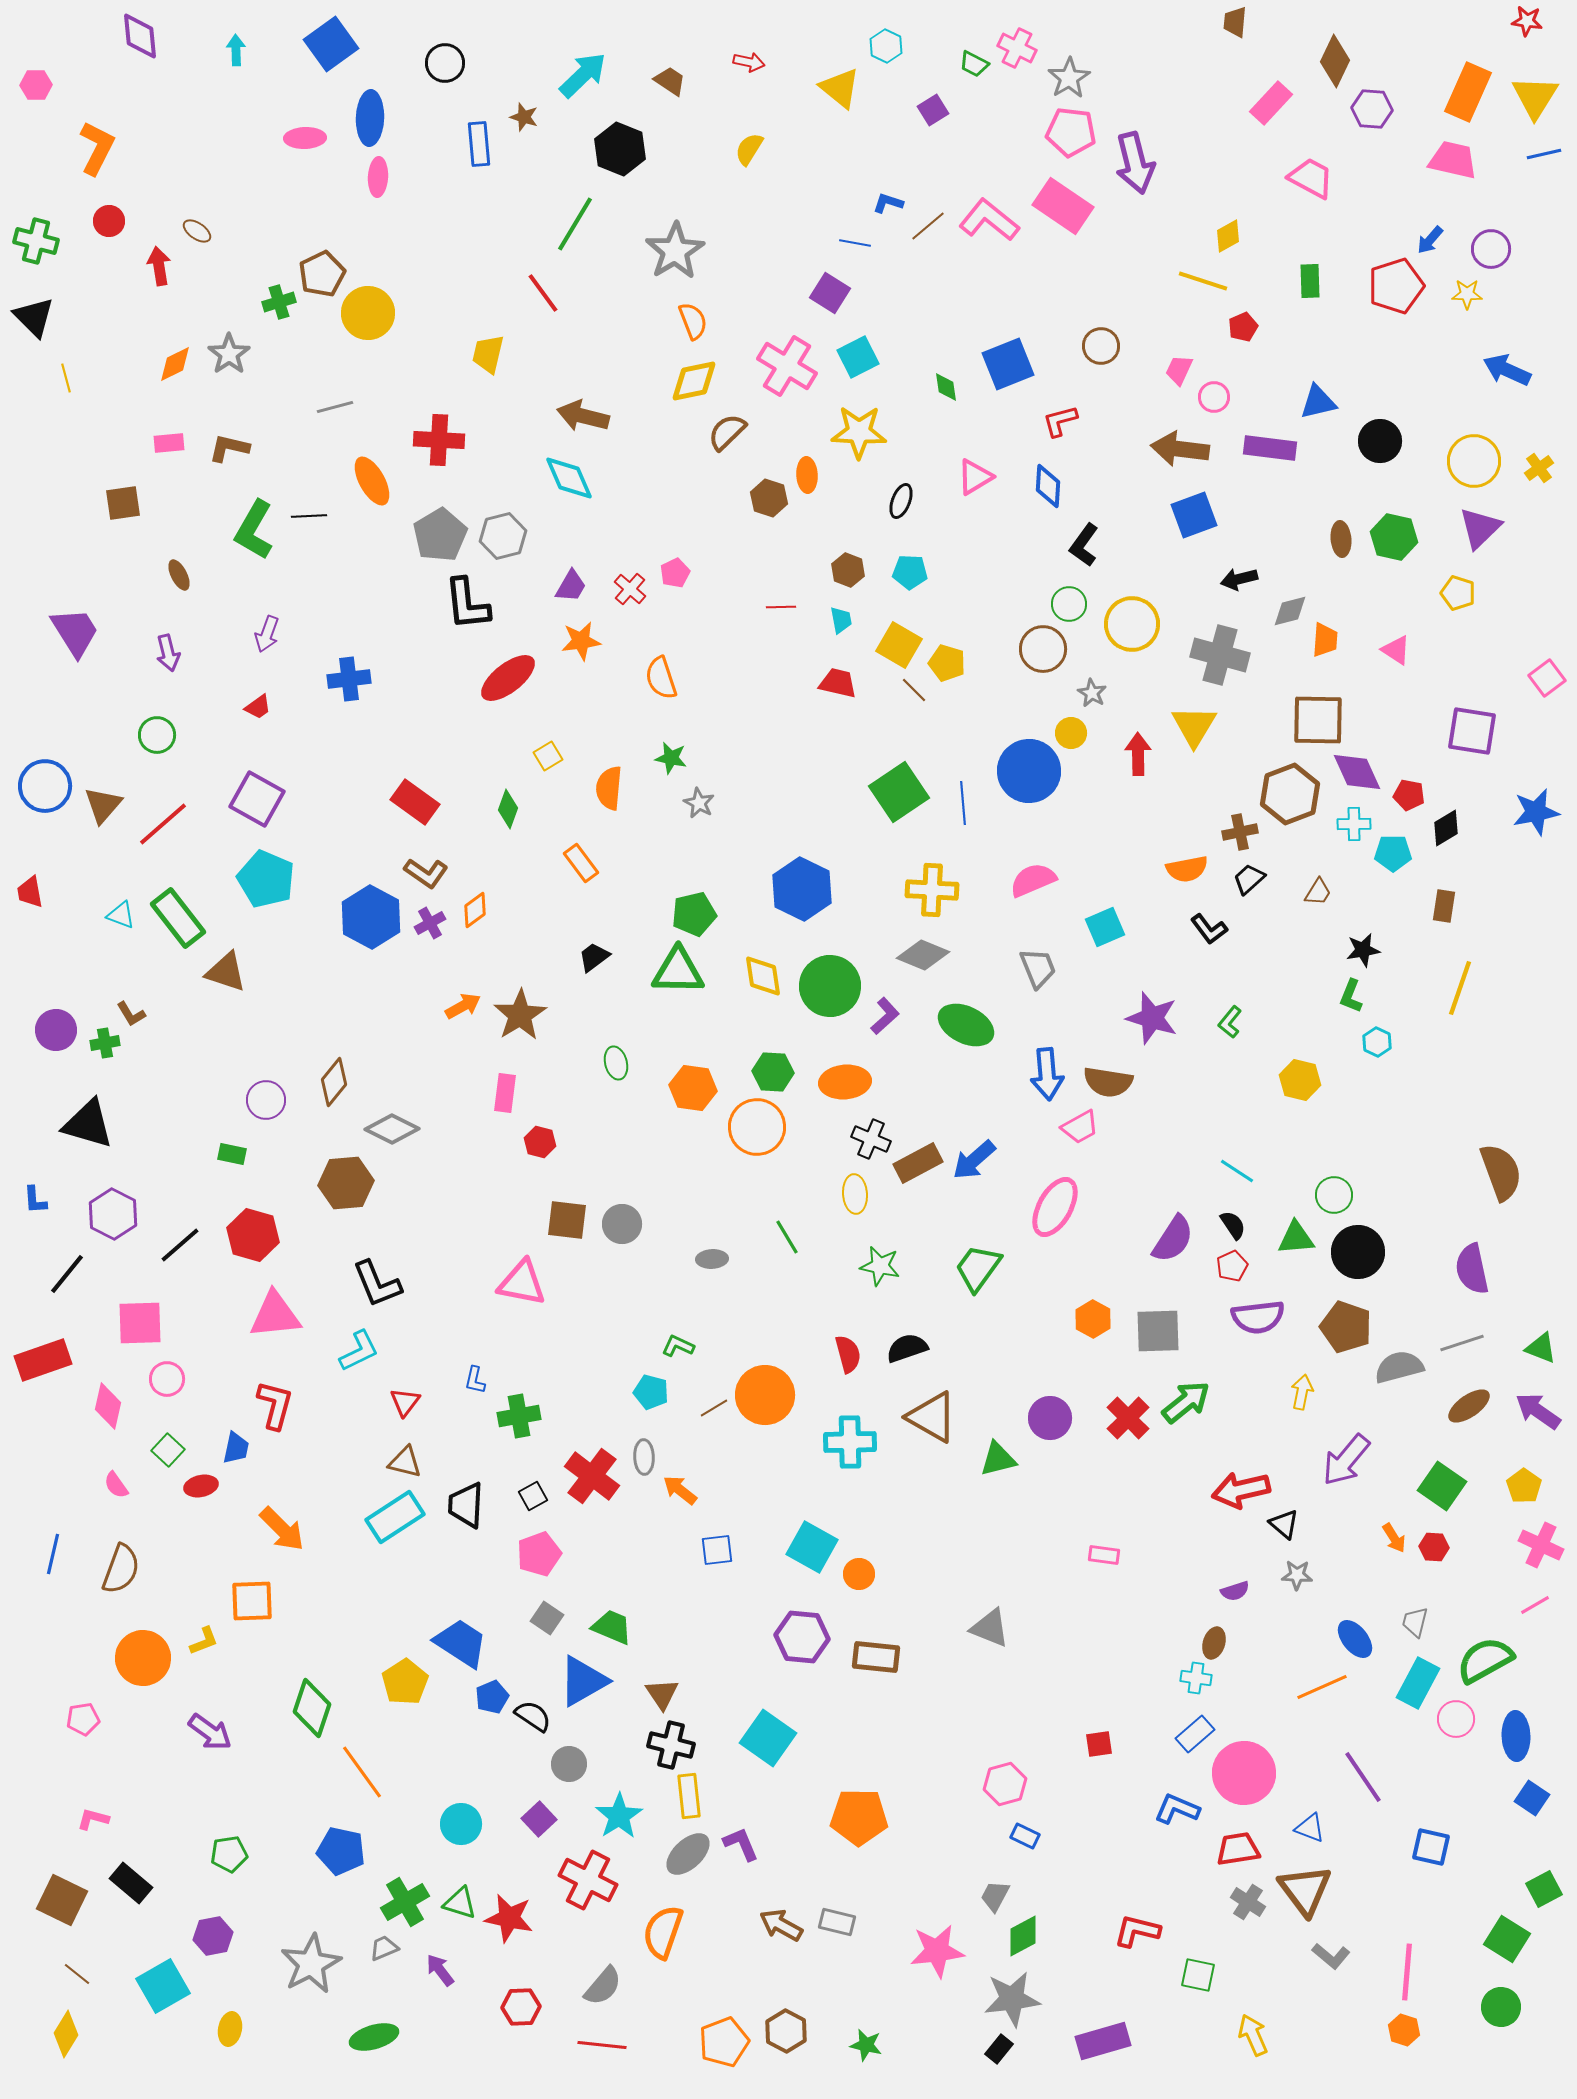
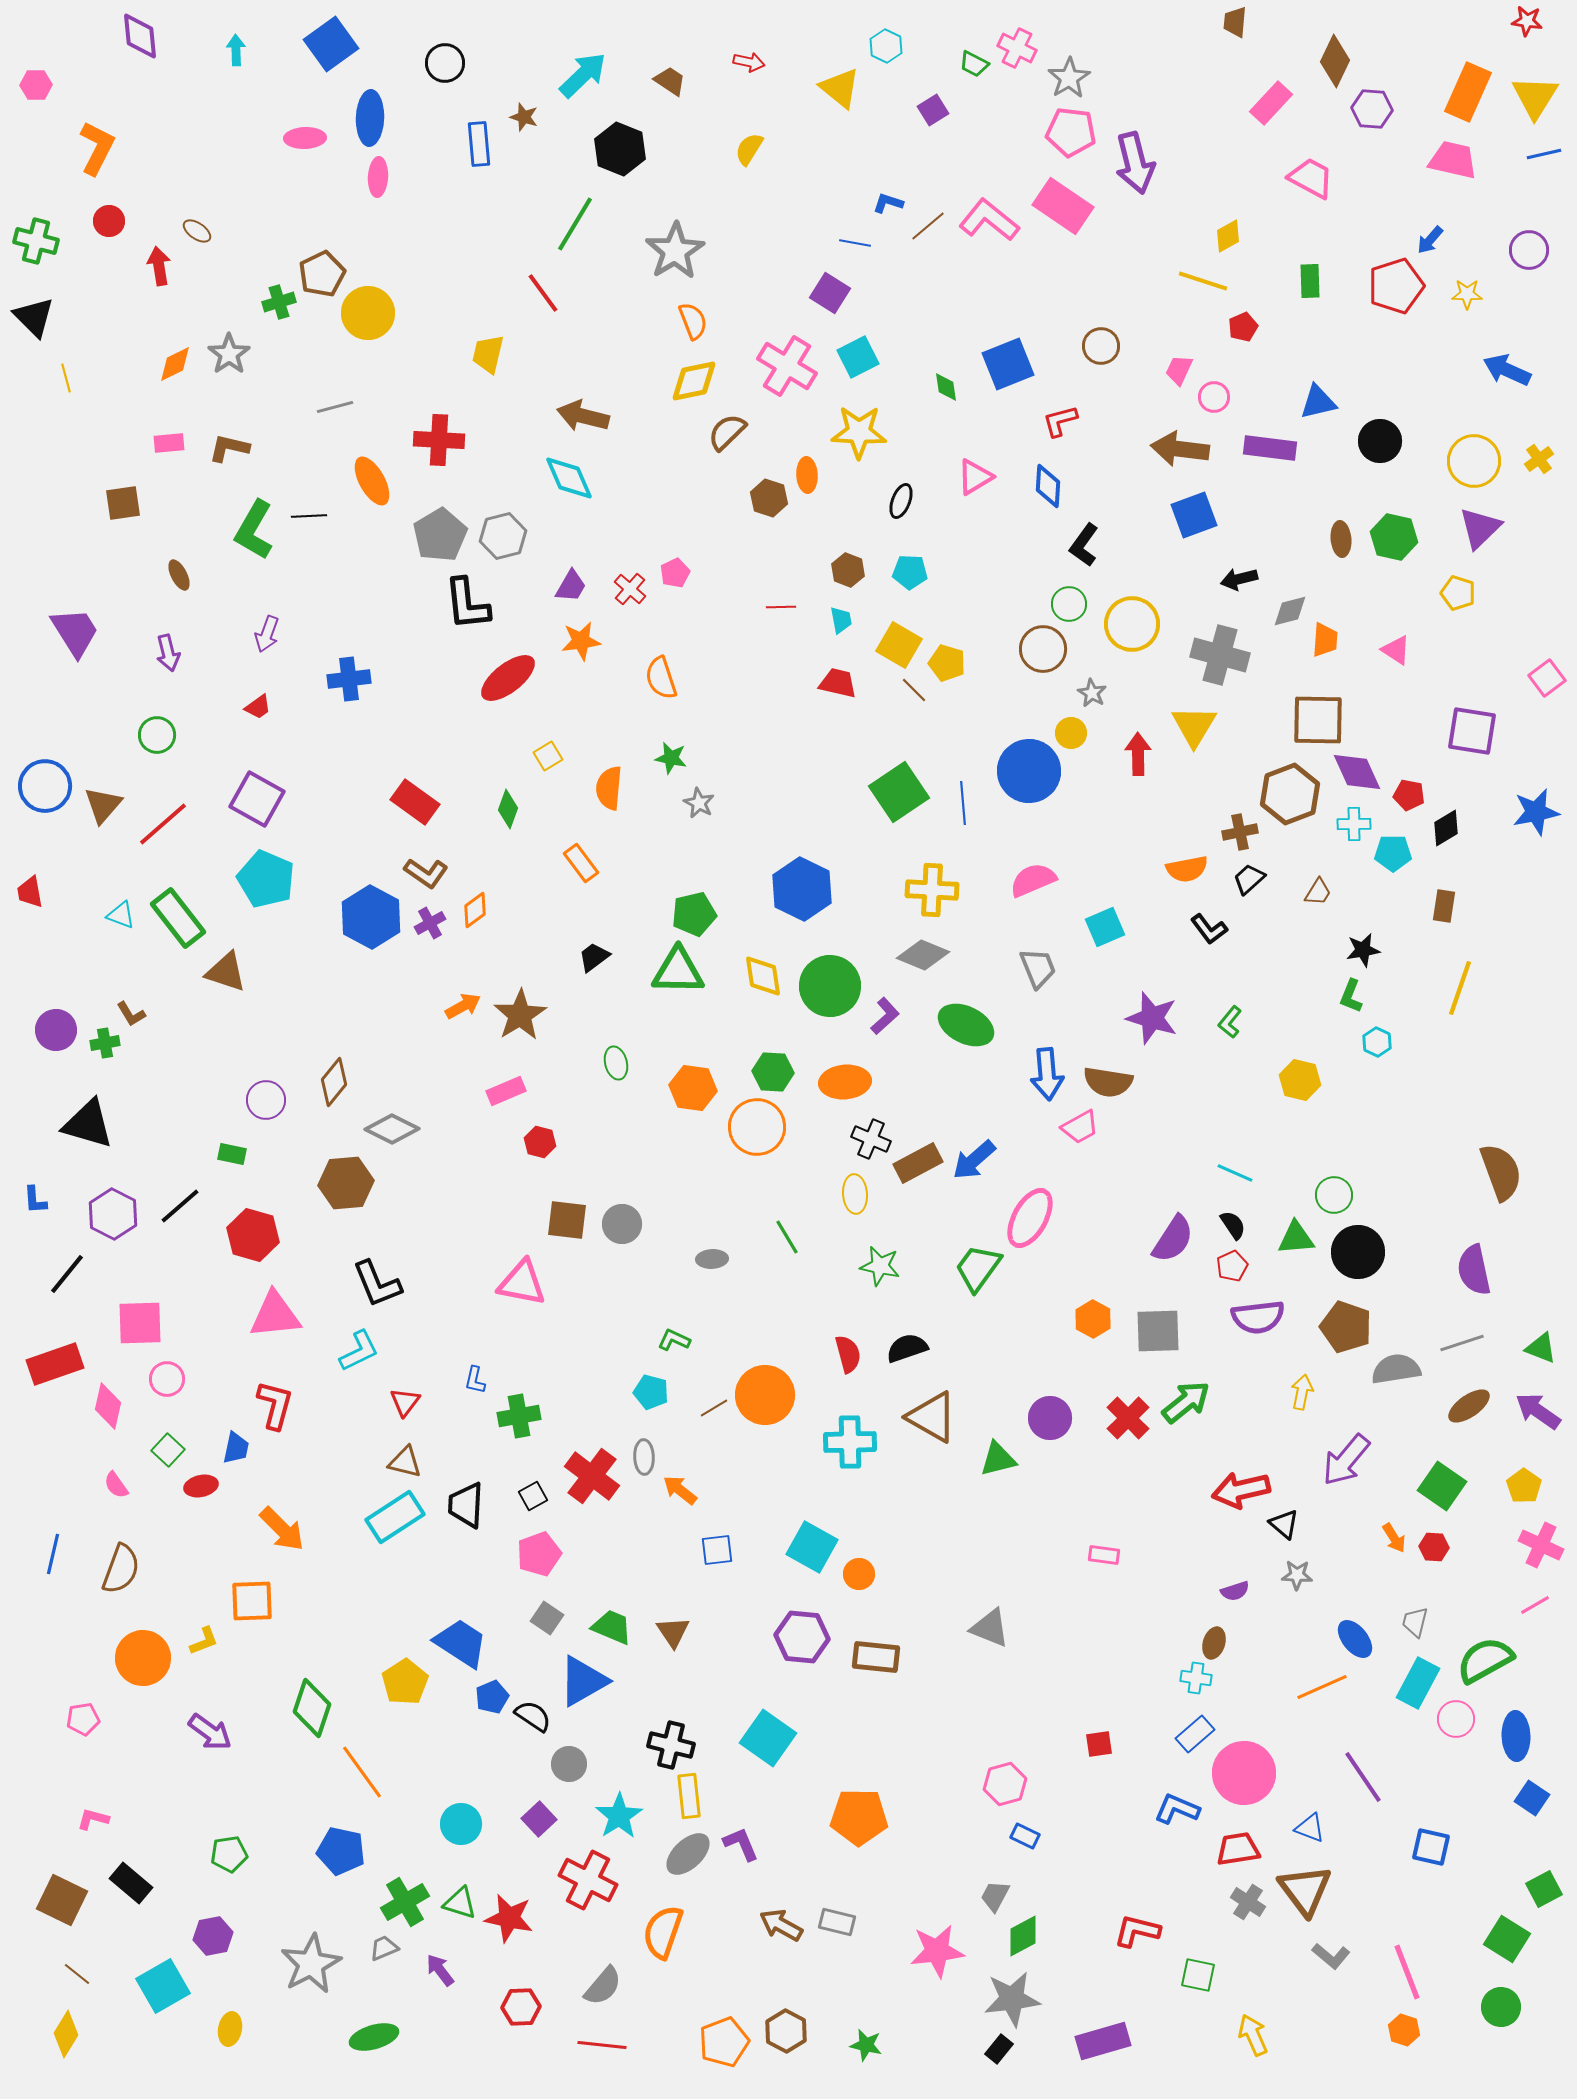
purple circle at (1491, 249): moved 38 px right, 1 px down
yellow cross at (1539, 468): moved 9 px up
pink rectangle at (505, 1093): moved 1 px right, 2 px up; rotated 60 degrees clockwise
cyan line at (1237, 1171): moved 2 px left, 2 px down; rotated 9 degrees counterclockwise
pink ellipse at (1055, 1207): moved 25 px left, 11 px down
black line at (180, 1245): moved 39 px up
purple semicircle at (1472, 1269): moved 2 px right, 1 px down
green L-shape at (678, 1346): moved 4 px left, 6 px up
red rectangle at (43, 1360): moved 12 px right, 4 px down
gray semicircle at (1399, 1367): moved 3 px left, 2 px down; rotated 6 degrees clockwise
brown triangle at (662, 1694): moved 11 px right, 62 px up
pink line at (1407, 1972): rotated 26 degrees counterclockwise
